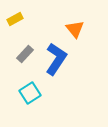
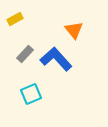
orange triangle: moved 1 px left, 1 px down
blue L-shape: rotated 76 degrees counterclockwise
cyan square: moved 1 px right, 1 px down; rotated 10 degrees clockwise
